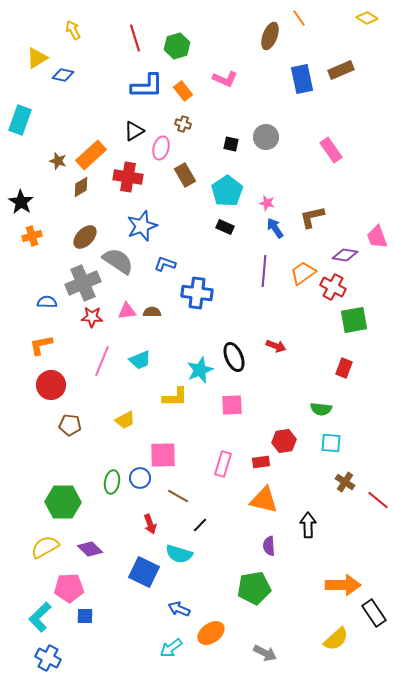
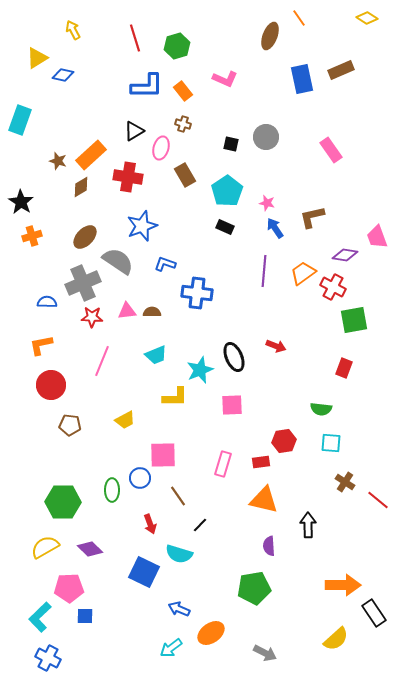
cyan trapezoid at (140, 360): moved 16 px right, 5 px up
green ellipse at (112, 482): moved 8 px down; rotated 10 degrees counterclockwise
brown line at (178, 496): rotated 25 degrees clockwise
